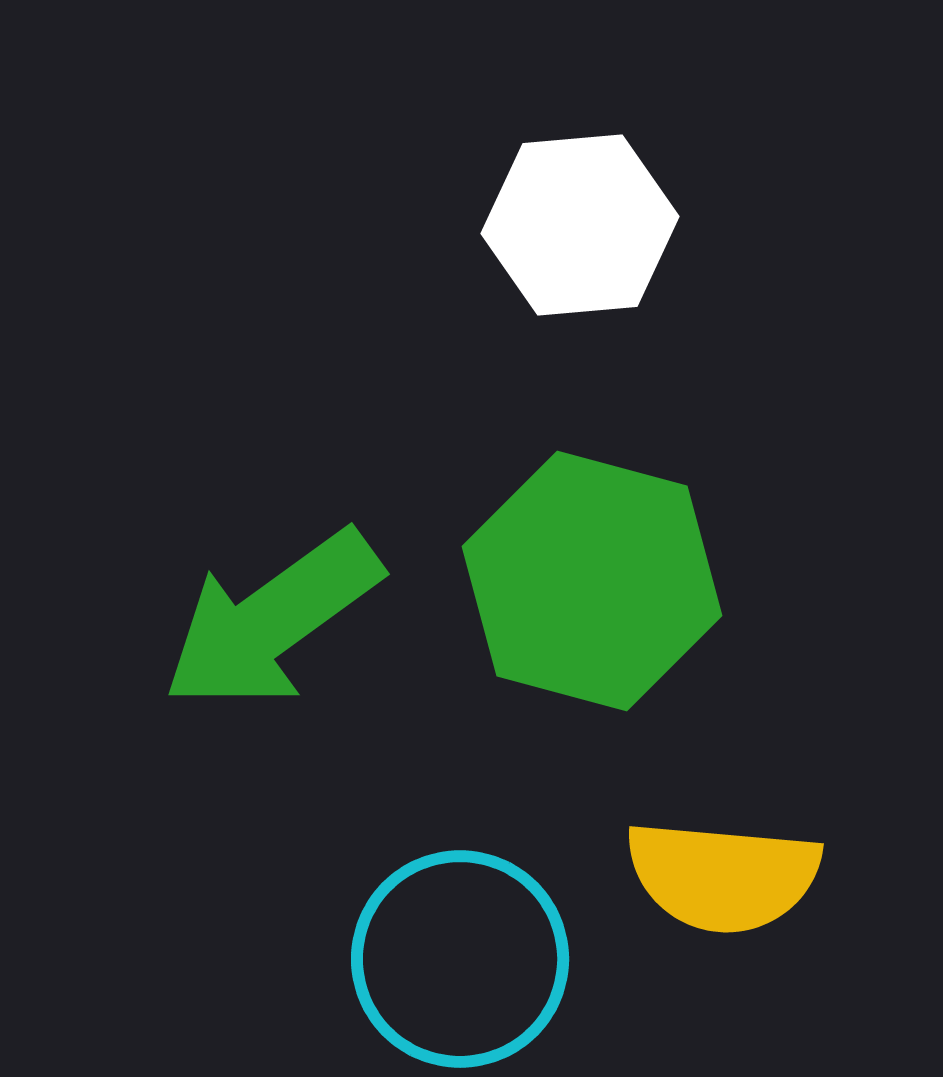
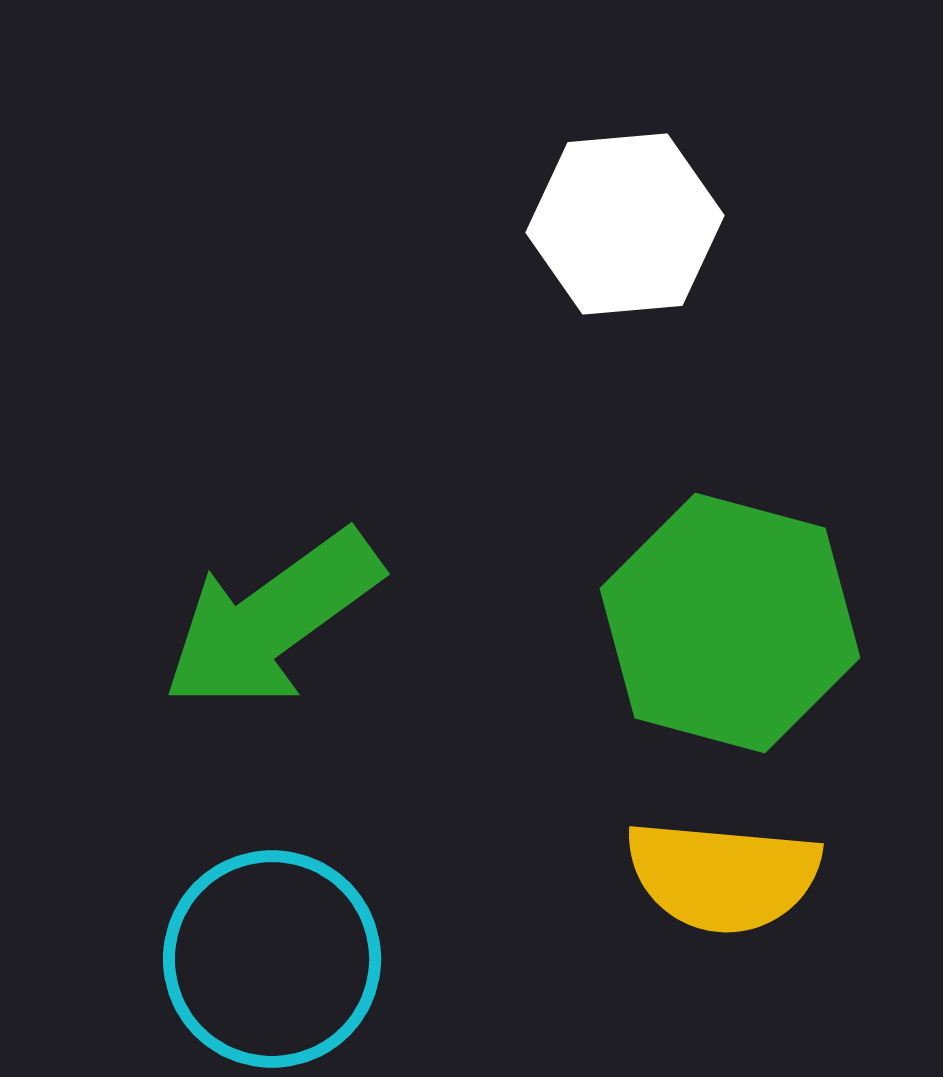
white hexagon: moved 45 px right, 1 px up
green hexagon: moved 138 px right, 42 px down
cyan circle: moved 188 px left
